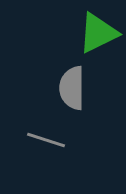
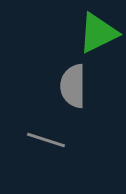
gray semicircle: moved 1 px right, 2 px up
